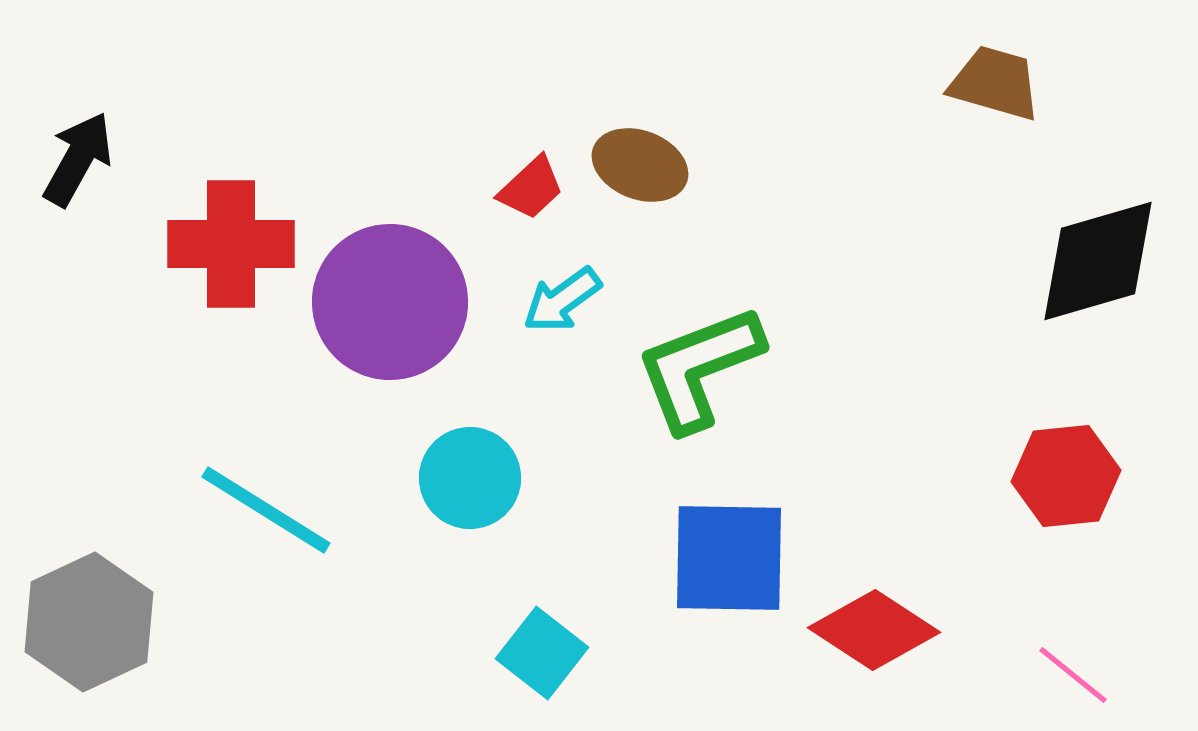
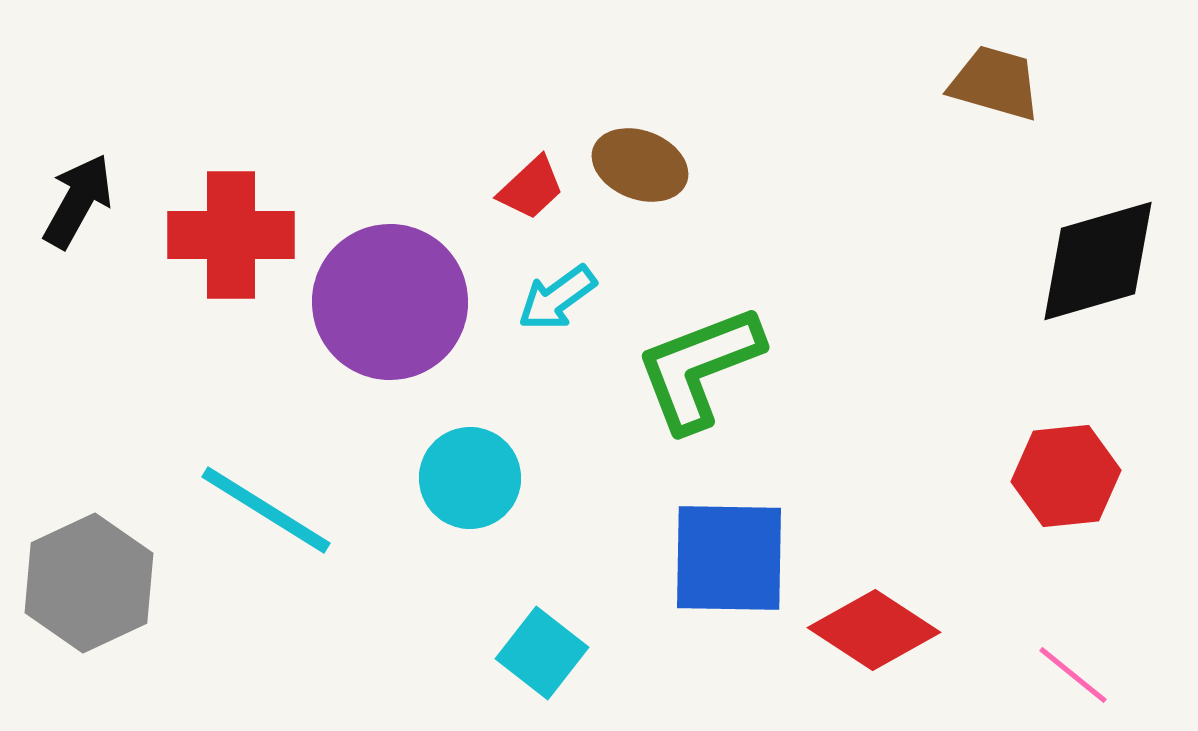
black arrow: moved 42 px down
red cross: moved 9 px up
cyan arrow: moved 5 px left, 2 px up
gray hexagon: moved 39 px up
